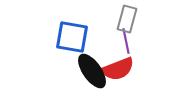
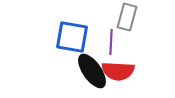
gray rectangle: moved 2 px up
purple line: moved 15 px left, 1 px down; rotated 15 degrees clockwise
red semicircle: moved 2 px down; rotated 24 degrees clockwise
